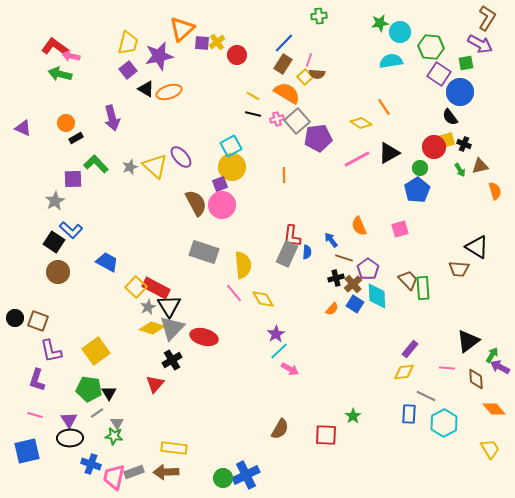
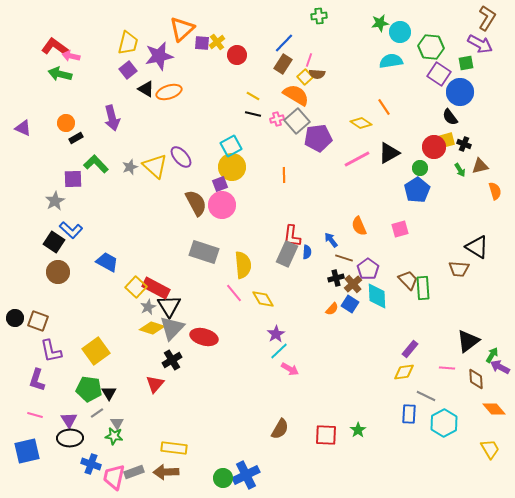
orange semicircle at (287, 93): moved 9 px right, 2 px down
blue square at (355, 304): moved 5 px left
green star at (353, 416): moved 5 px right, 14 px down
